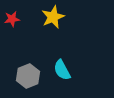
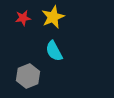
red star: moved 11 px right, 1 px up
cyan semicircle: moved 8 px left, 19 px up
